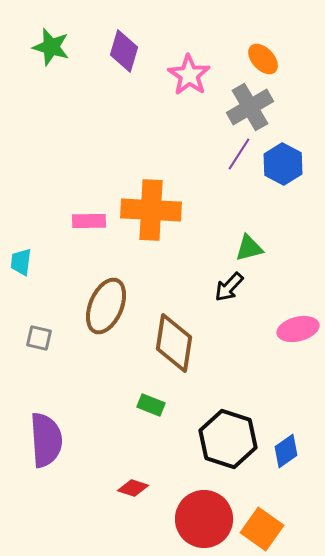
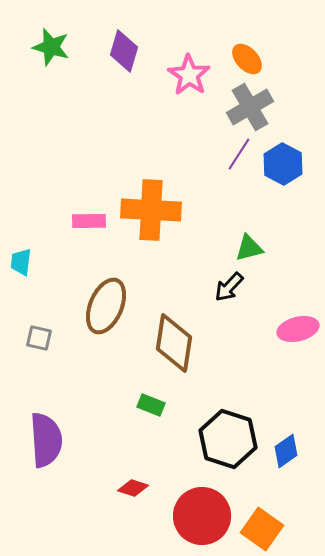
orange ellipse: moved 16 px left
red circle: moved 2 px left, 3 px up
